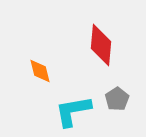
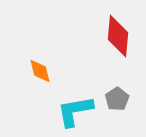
red diamond: moved 17 px right, 9 px up
cyan L-shape: moved 2 px right
